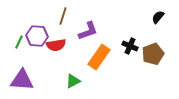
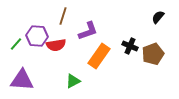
green line: moved 3 px left, 2 px down; rotated 16 degrees clockwise
orange rectangle: moved 1 px up
